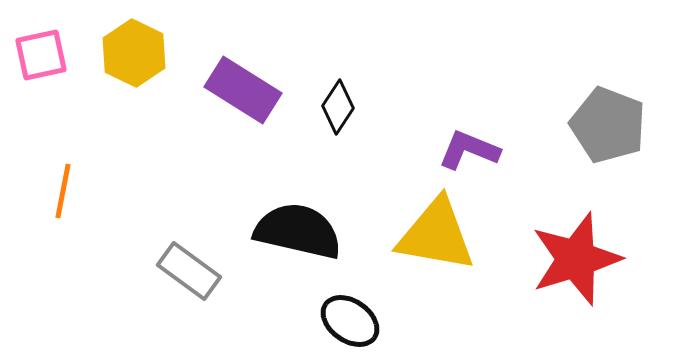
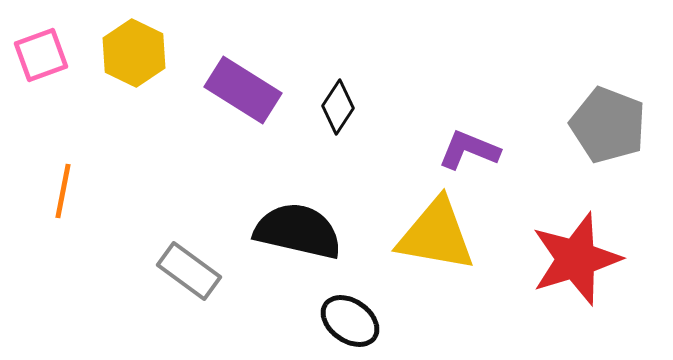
pink square: rotated 8 degrees counterclockwise
